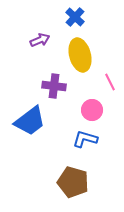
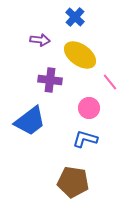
purple arrow: rotated 30 degrees clockwise
yellow ellipse: rotated 40 degrees counterclockwise
pink line: rotated 12 degrees counterclockwise
purple cross: moved 4 px left, 6 px up
pink circle: moved 3 px left, 2 px up
brown pentagon: rotated 8 degrees counterclockwise
